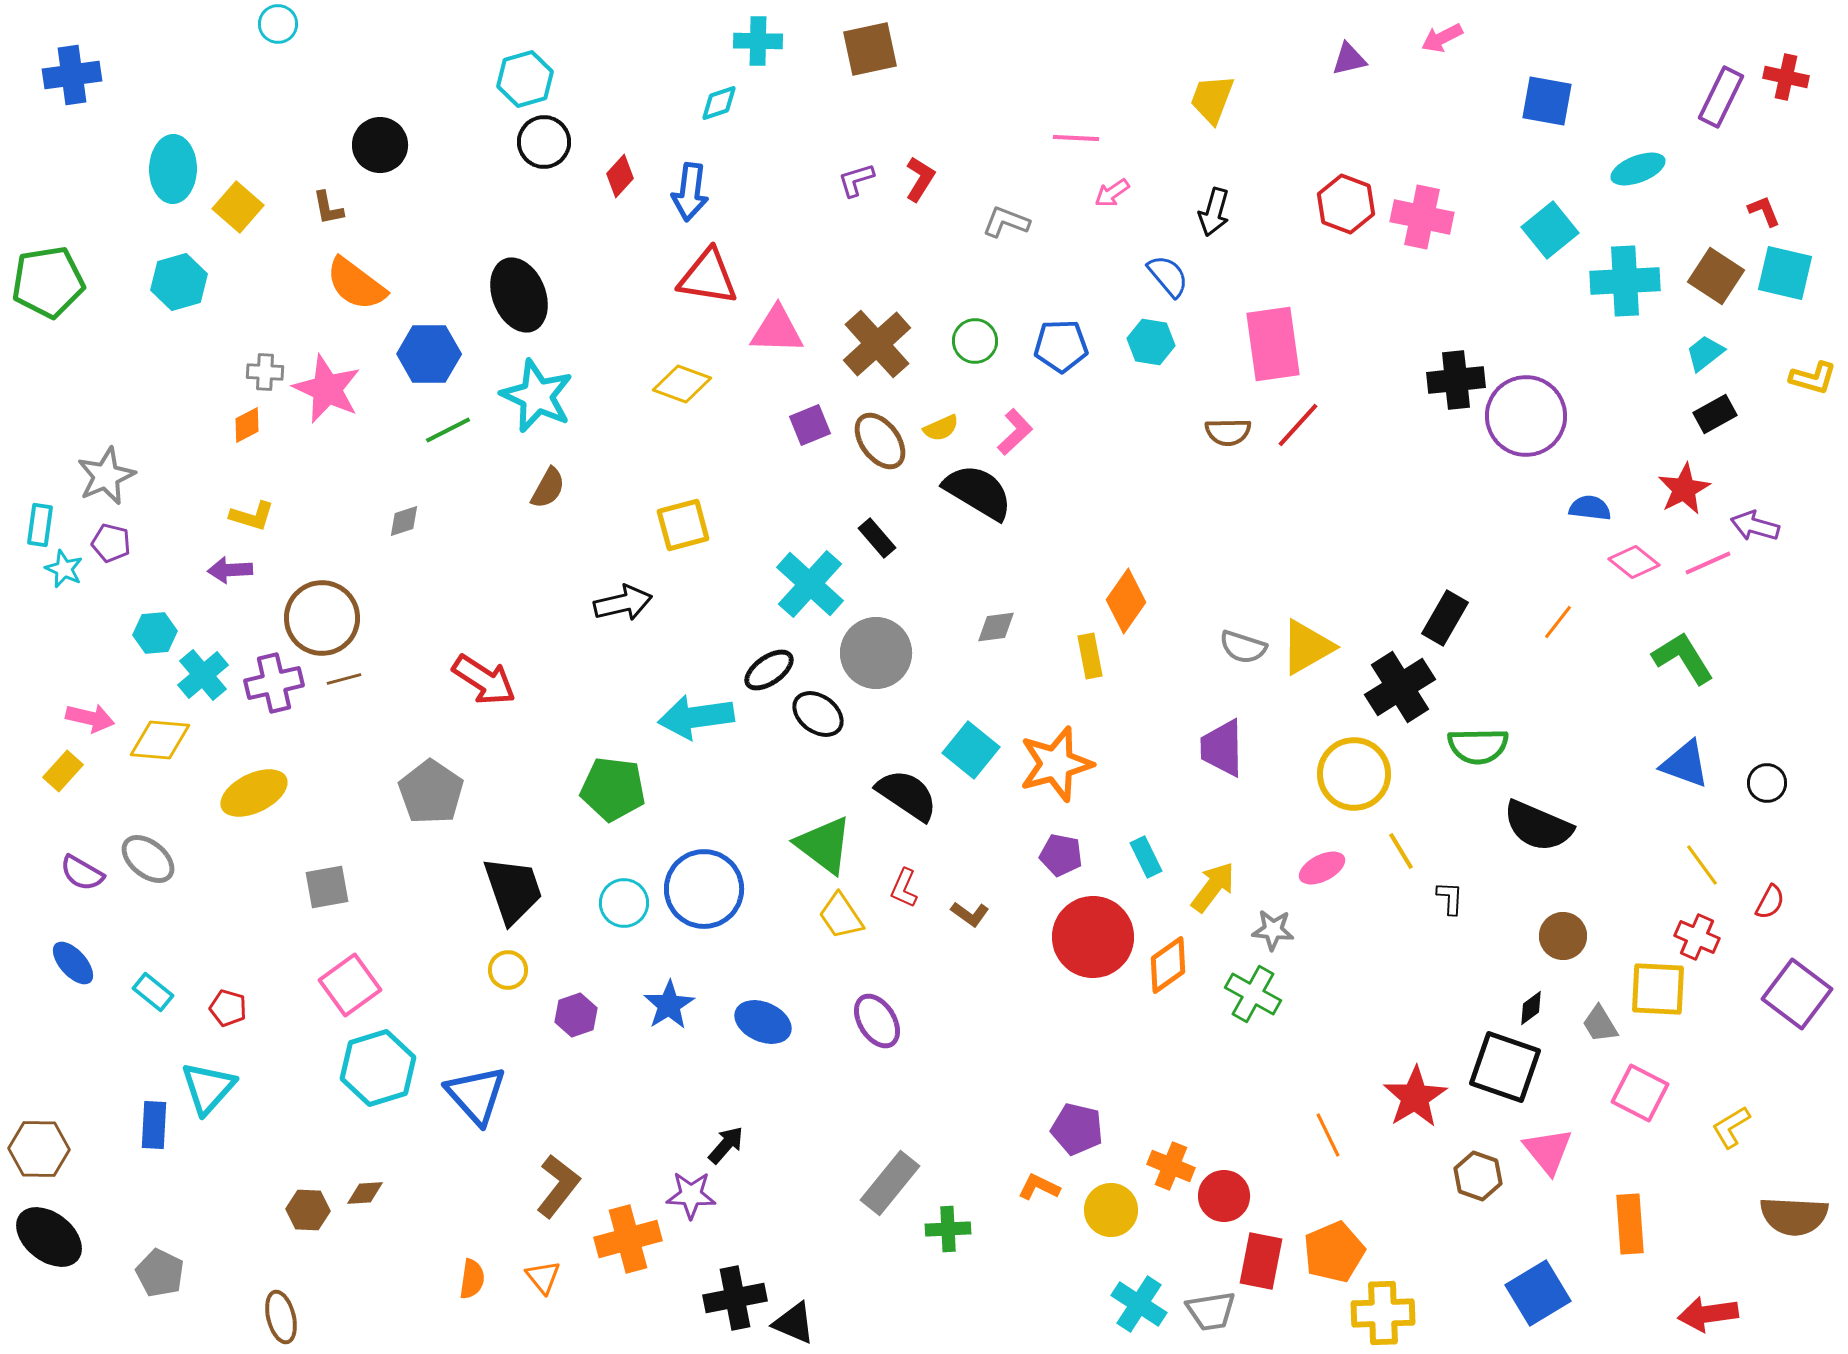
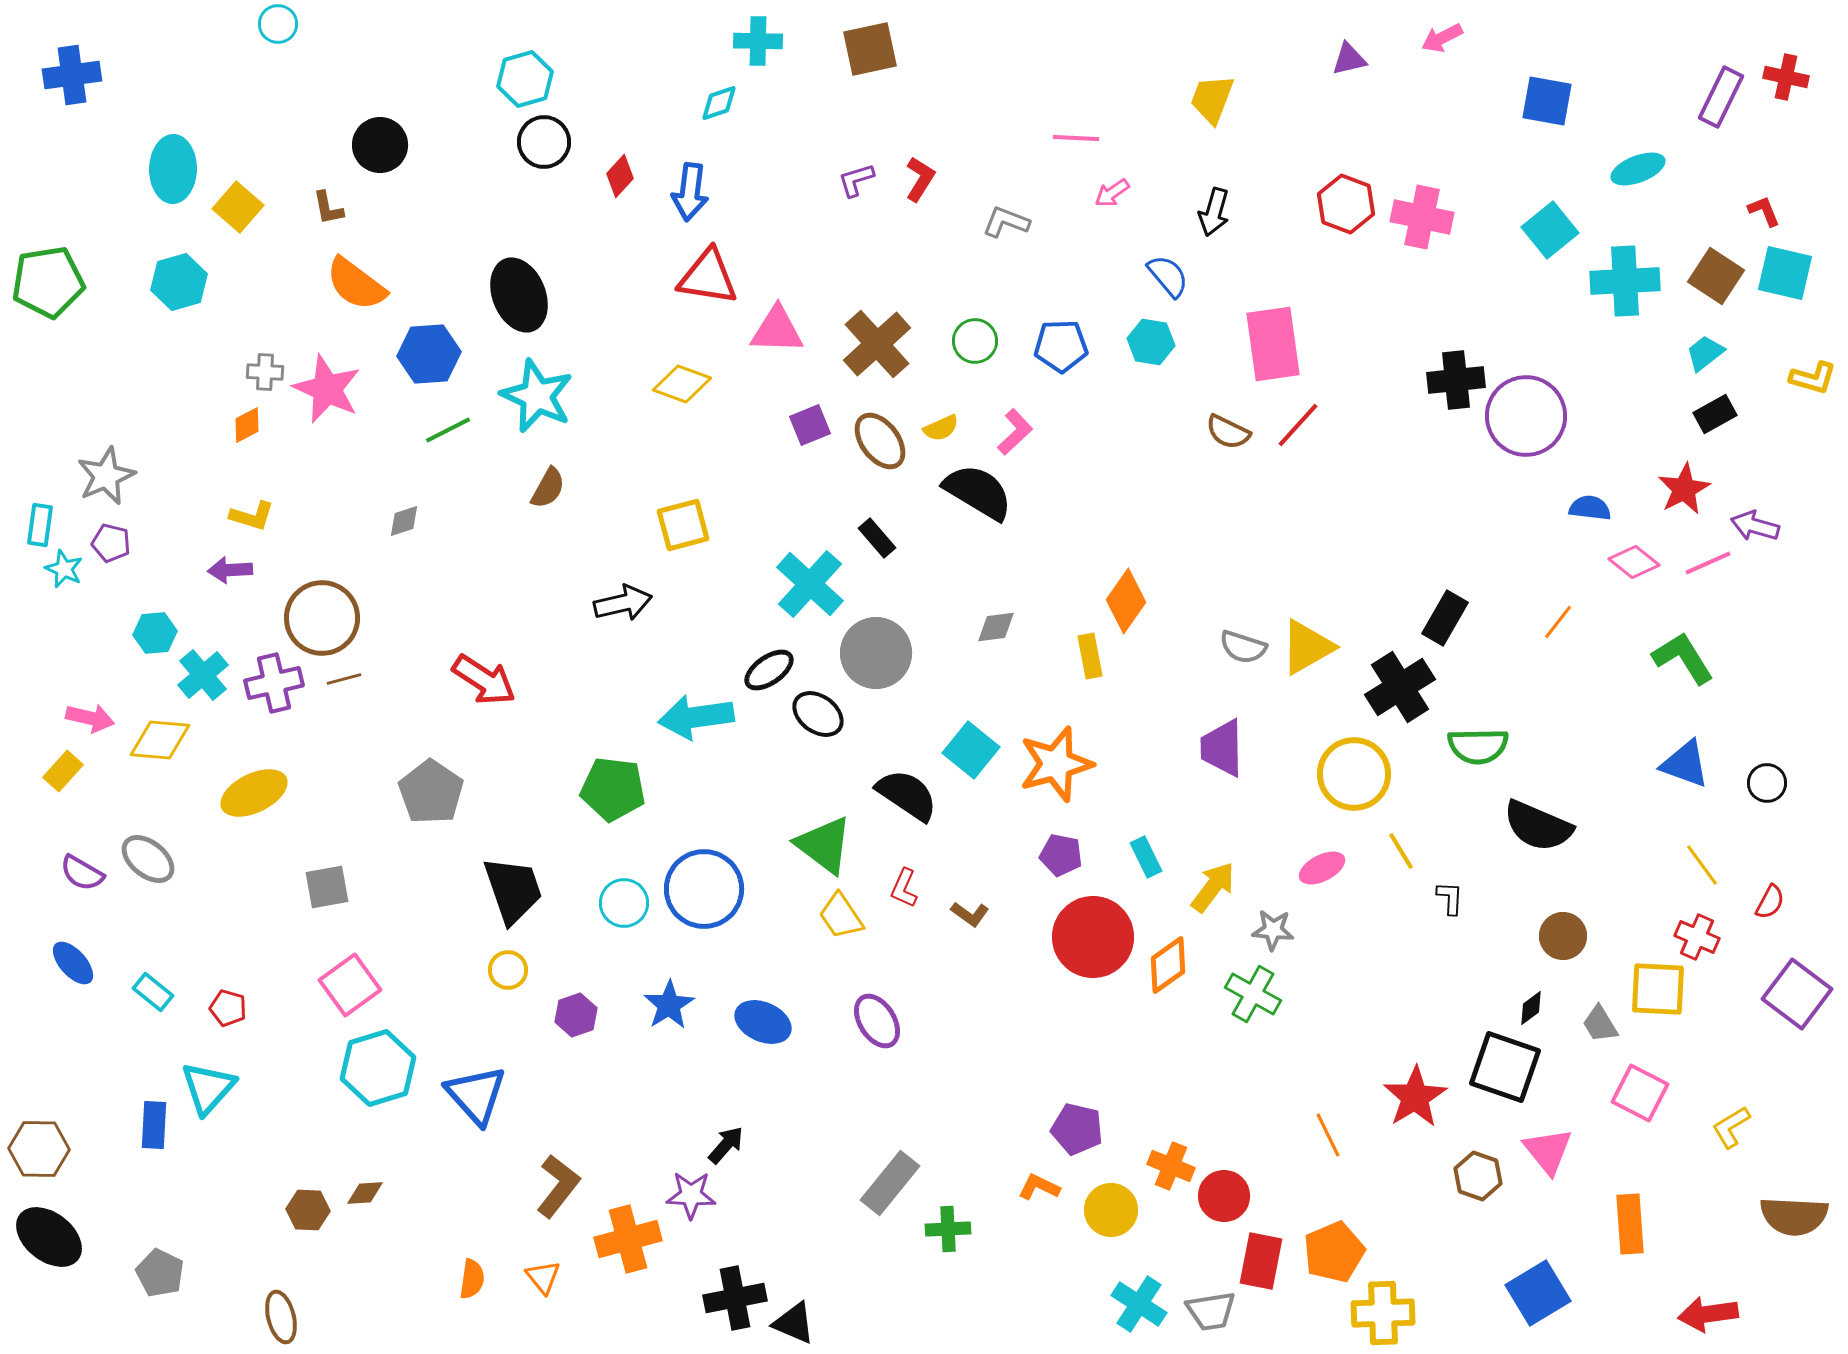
blue hexagon at (429, 354): rotated 4 degrees counterclockwise
brown semicircle at (1228, 432): rotated 27 degrees clockwise
